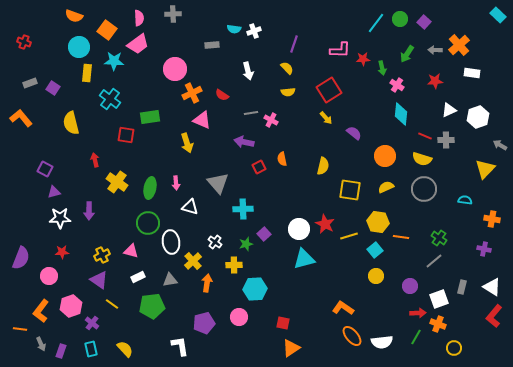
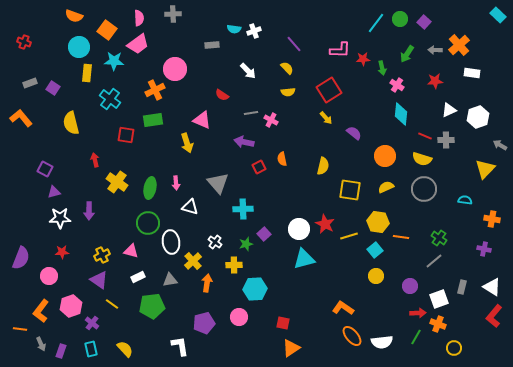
purple line at (294, 44): rotated 60 degrees counterclockwise
white arrow at (248, 71): rotated 30 degrees counterclockwise
orange cross at (192, 93): moved 37 px left, 3 px up
green rectangle at (150, 117): moved 3 px right, 3 px down
